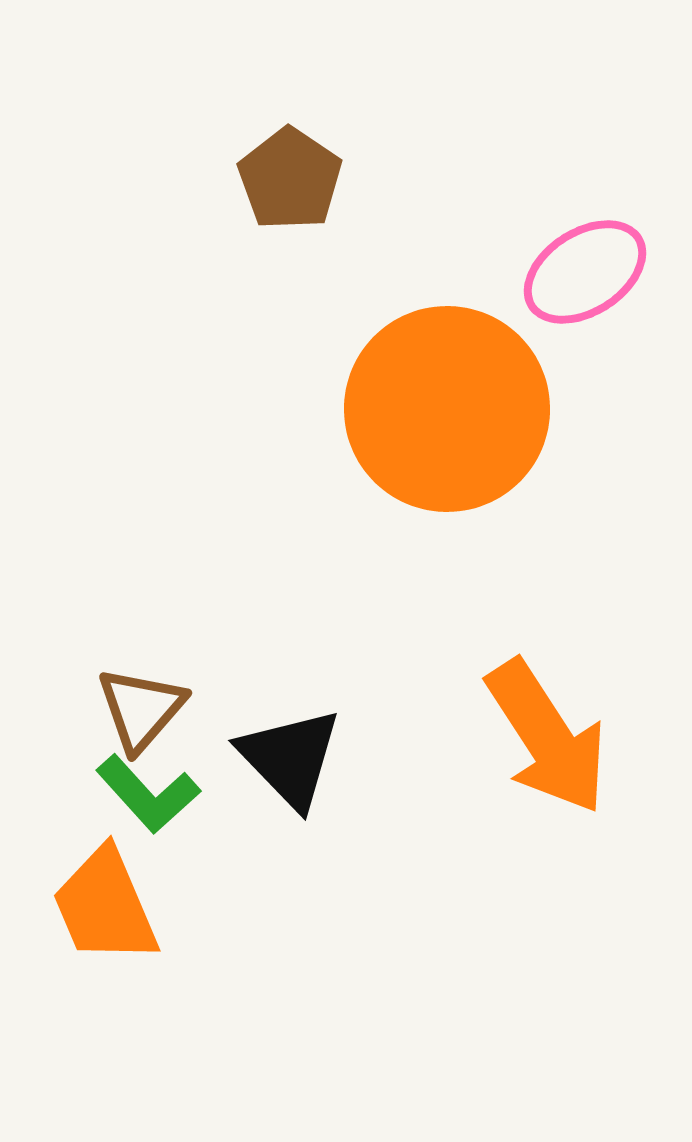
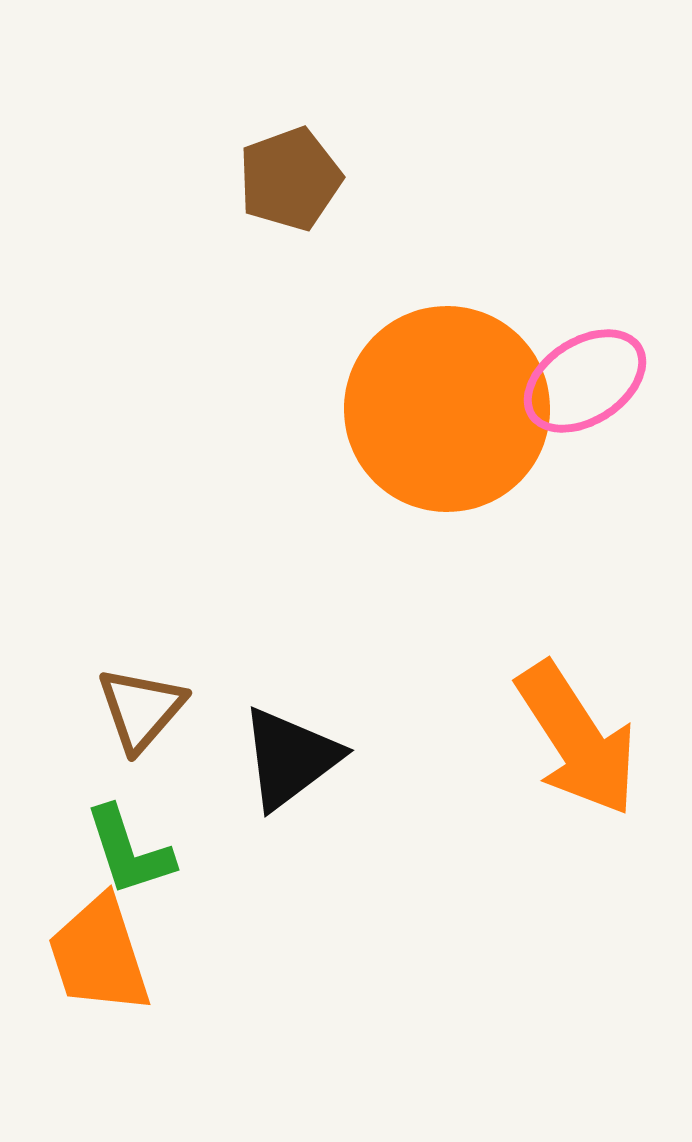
brown pentagon: rotated 18 degrees clockwise
pink ellipse: moved 109 px down
orange arrow: moved 30 px right, 2 px down
black triangle: rotated 37 degrees clockwise
green L-shape: moved 19 px left, 57 px down; rotated 24 degrees clockwise
orange trapezoid: moved 6 px left, 49 px down; rotated 5 degrees clockwise
